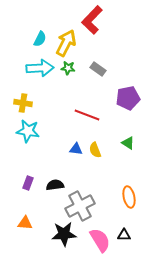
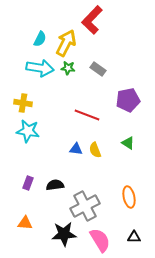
cyan arrow: rotated 12 degrees clockwise
purple pentagon: moved 2 px down
gray cross: moved 5 px right
black triangle: moved 10 px right, 2 px down
